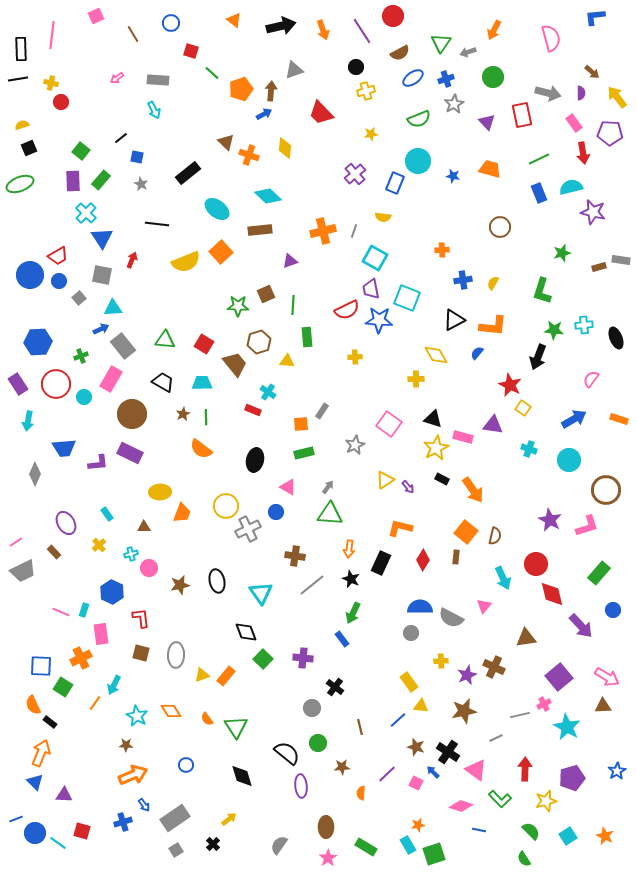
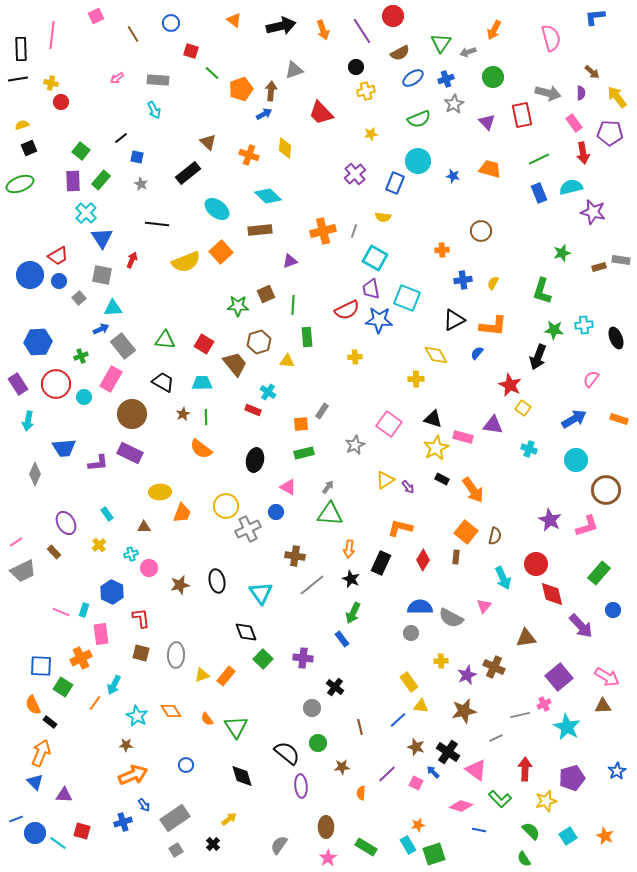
brown triangle at (226, 142): moved 18 px left
brown circle at (500, 227): moved 19 px left, 4 px down
cyan circle at (569, 460): moved 7 px right
